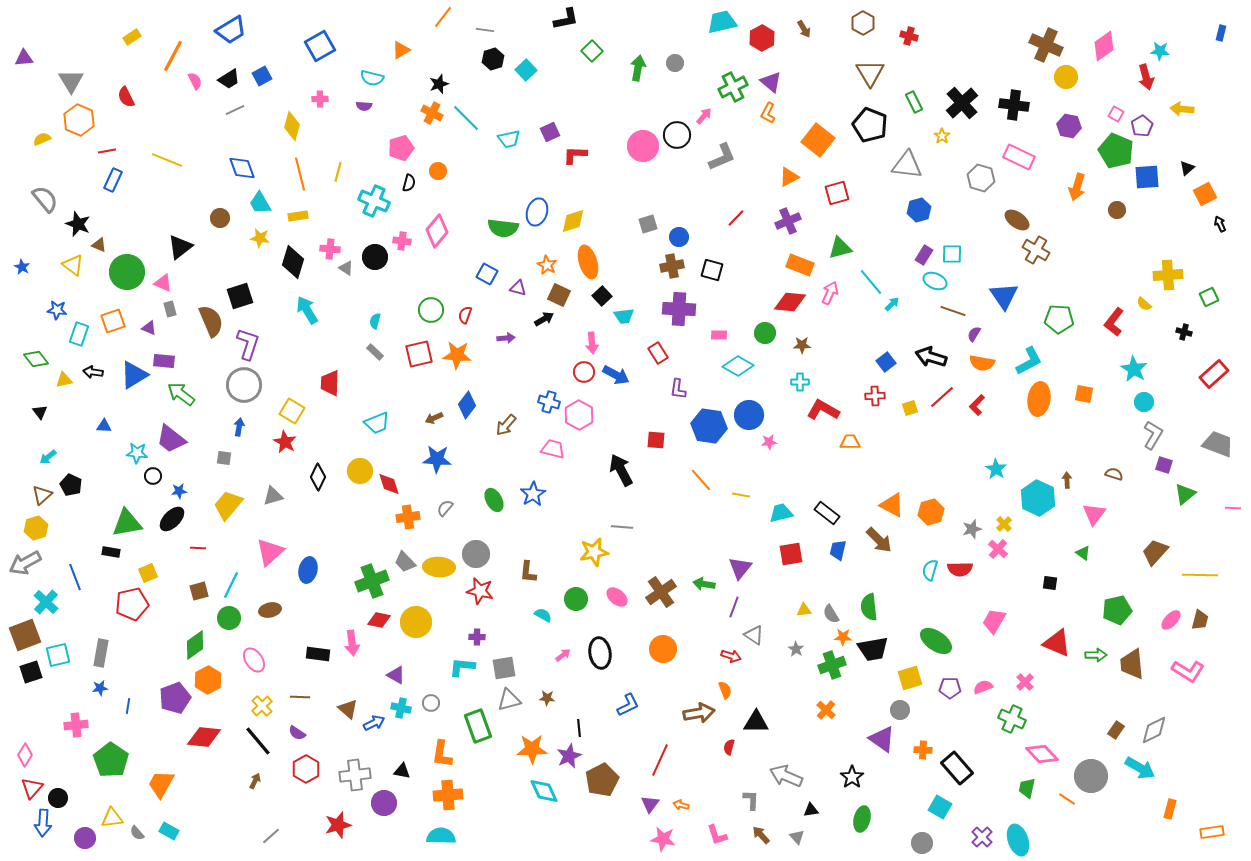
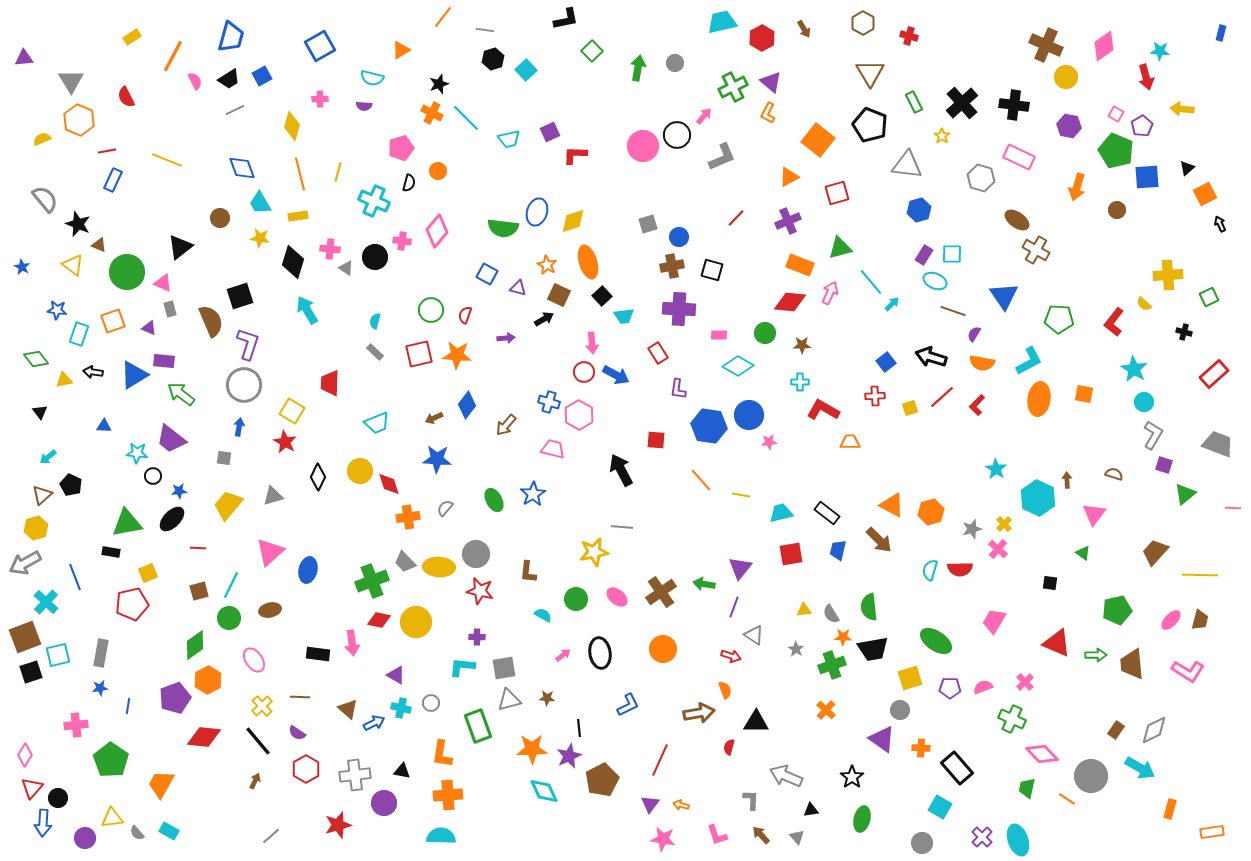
blue trapezoid at (231, 30): moved 7 px down; rotated 44 degrees counterclockwise
brown square at (25, 635): moved 2 px down
orange cross at (923, 750): moved 2 px left, 2 px up
